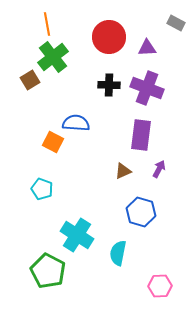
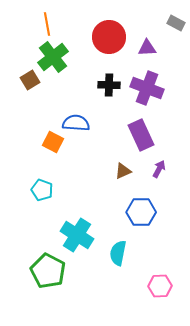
purple rectangle: rotated 32 degrees counterclockwise
cyan pentagon: moved 1 px down
blue hexagon: rotated 16 degrees counterclockwise
